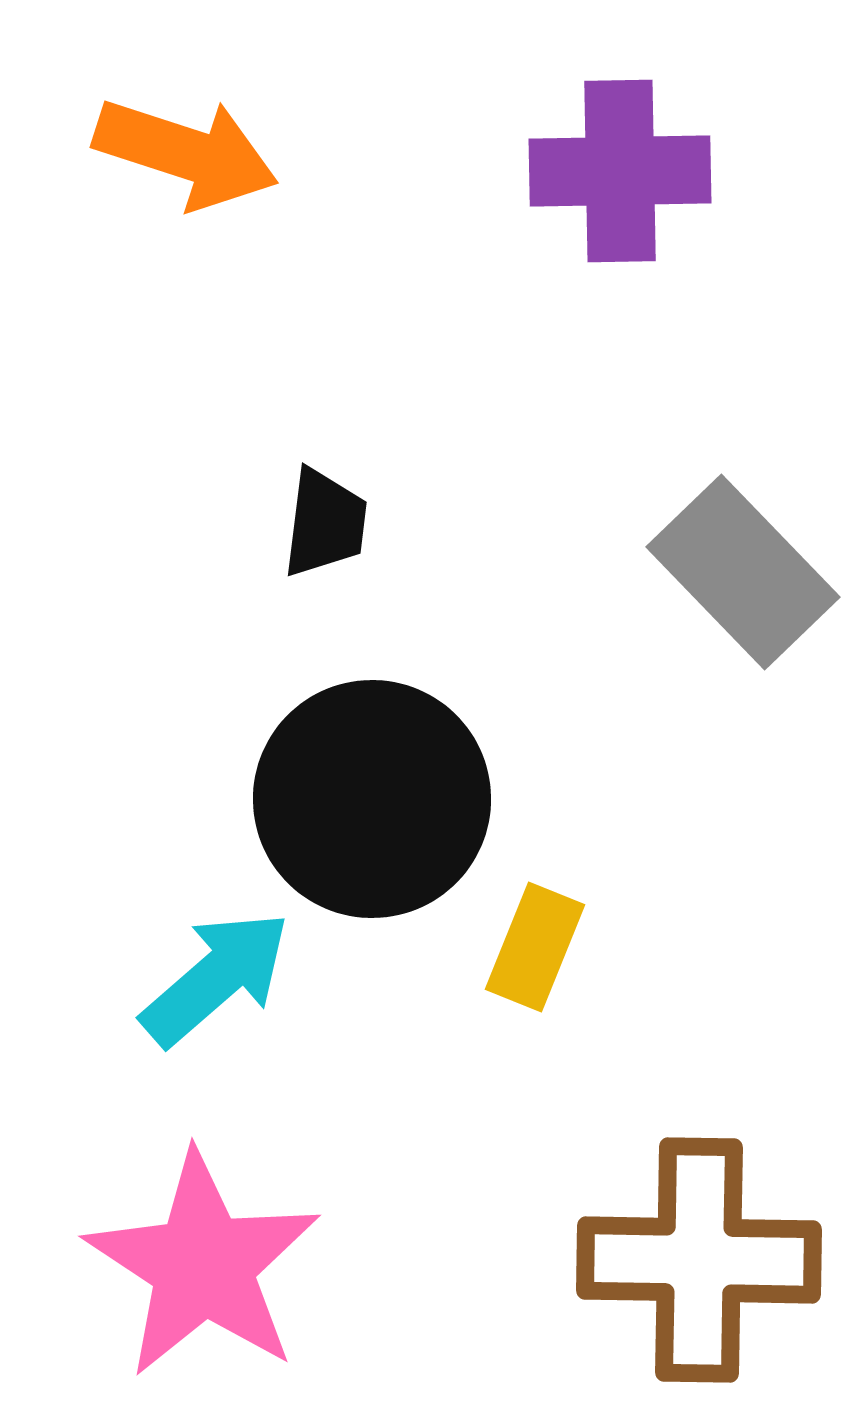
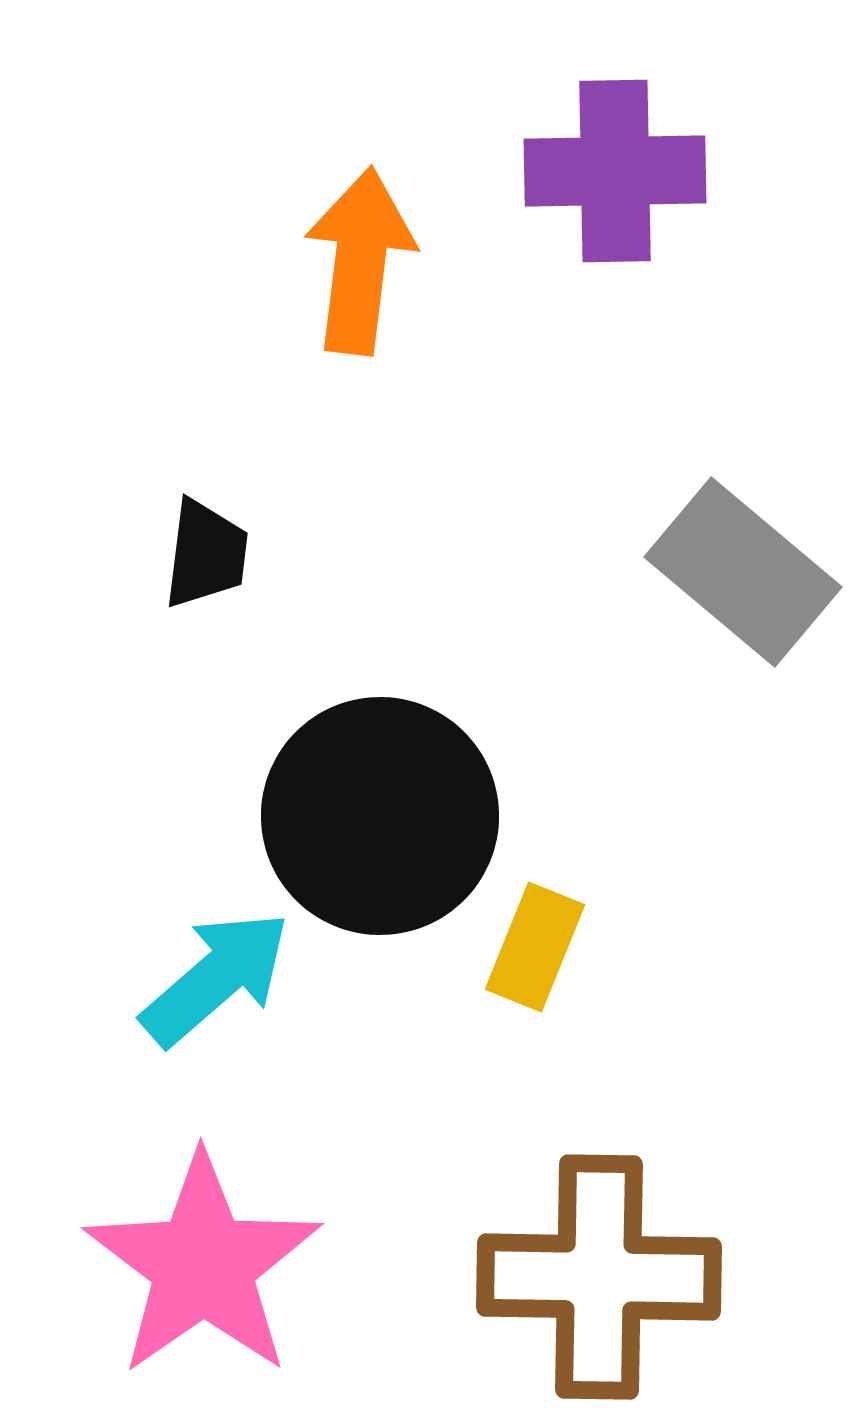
orange arrow: moved 174 px right, 108 px down; rotated 101 degrees counterclockwise
purple cross: moved 5 px left
black trapezoid: moved 119 px left, 31 px down
gray rectangle: rotated 6 degrees counterclockwise
black circle: moved 8 px right, 17 px down
brown cross: moved 100 px left, 17 px down
pink star: rotated 4 degrees clockwise
